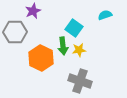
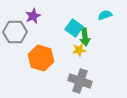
purple star: moved 5 px down
green arrow: moved 22 px right, 9 px up
orange hexagon: rotated 10 degrees counterclockwise
